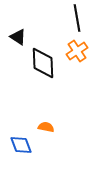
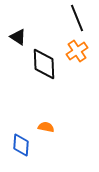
black line: rotated 12 degrees counterclockwise
black diamond: moved 1 px right, 1 px down
blue diamond: rotated 25 degrees clockwise
